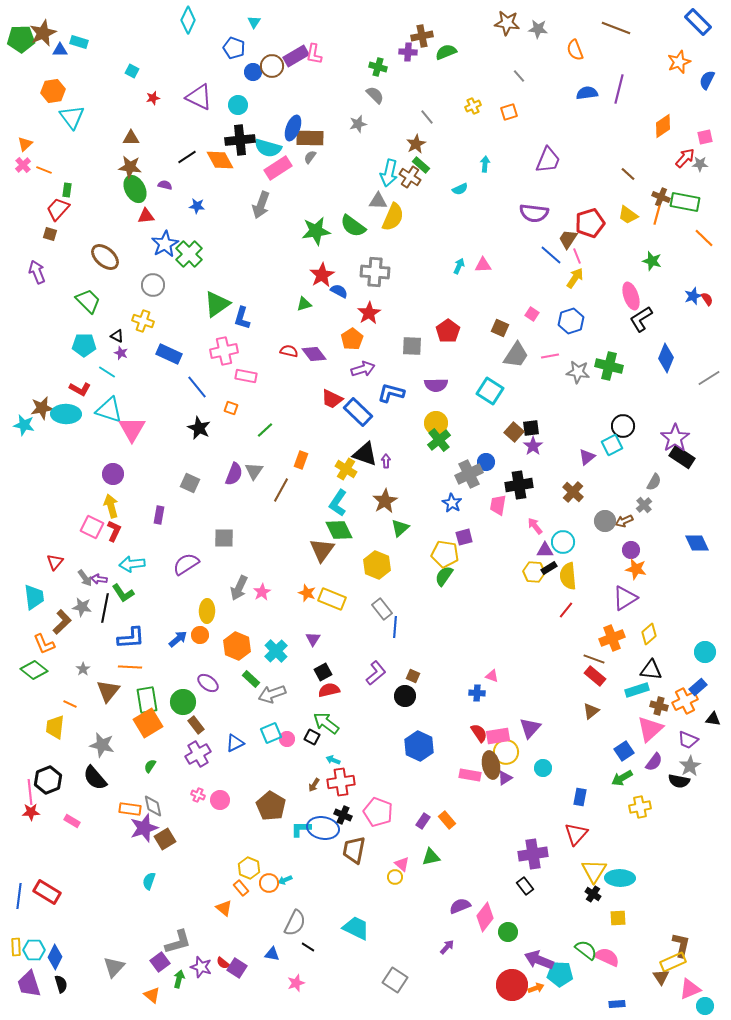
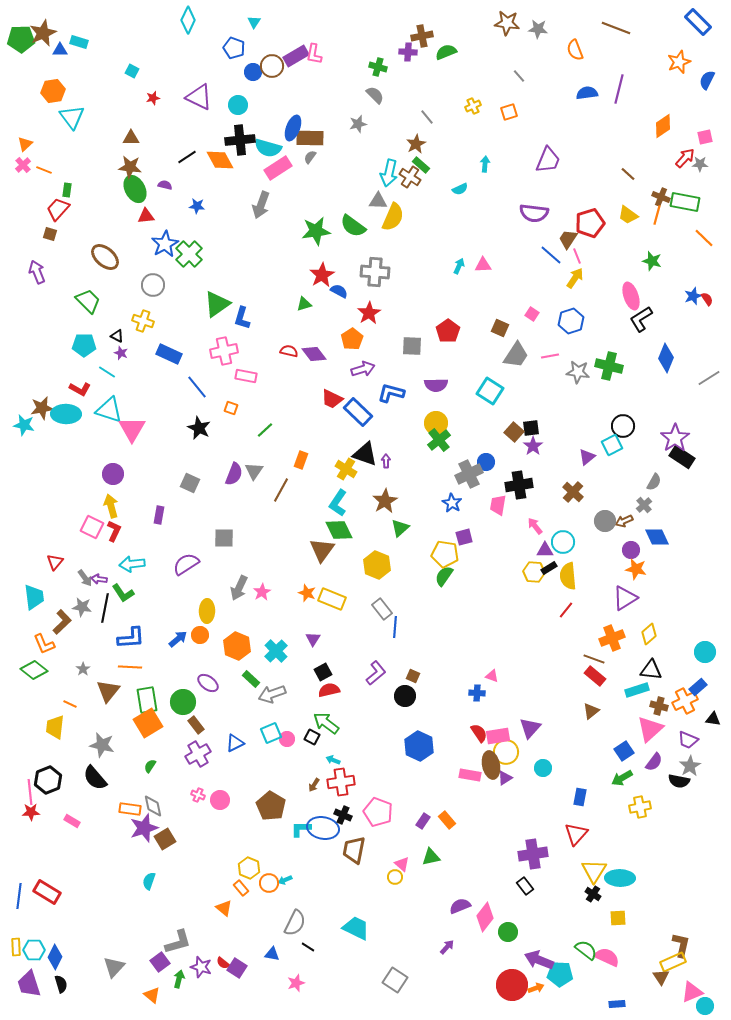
blue diamond at (697, 543): moved 40 px left, 6 px up
pink triangle at (690, 989): moved 2 px right, 3 px down
